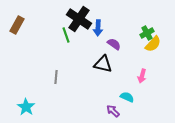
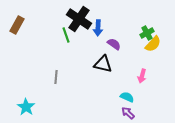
purple arrow: moved 15 px right, 2 px down
